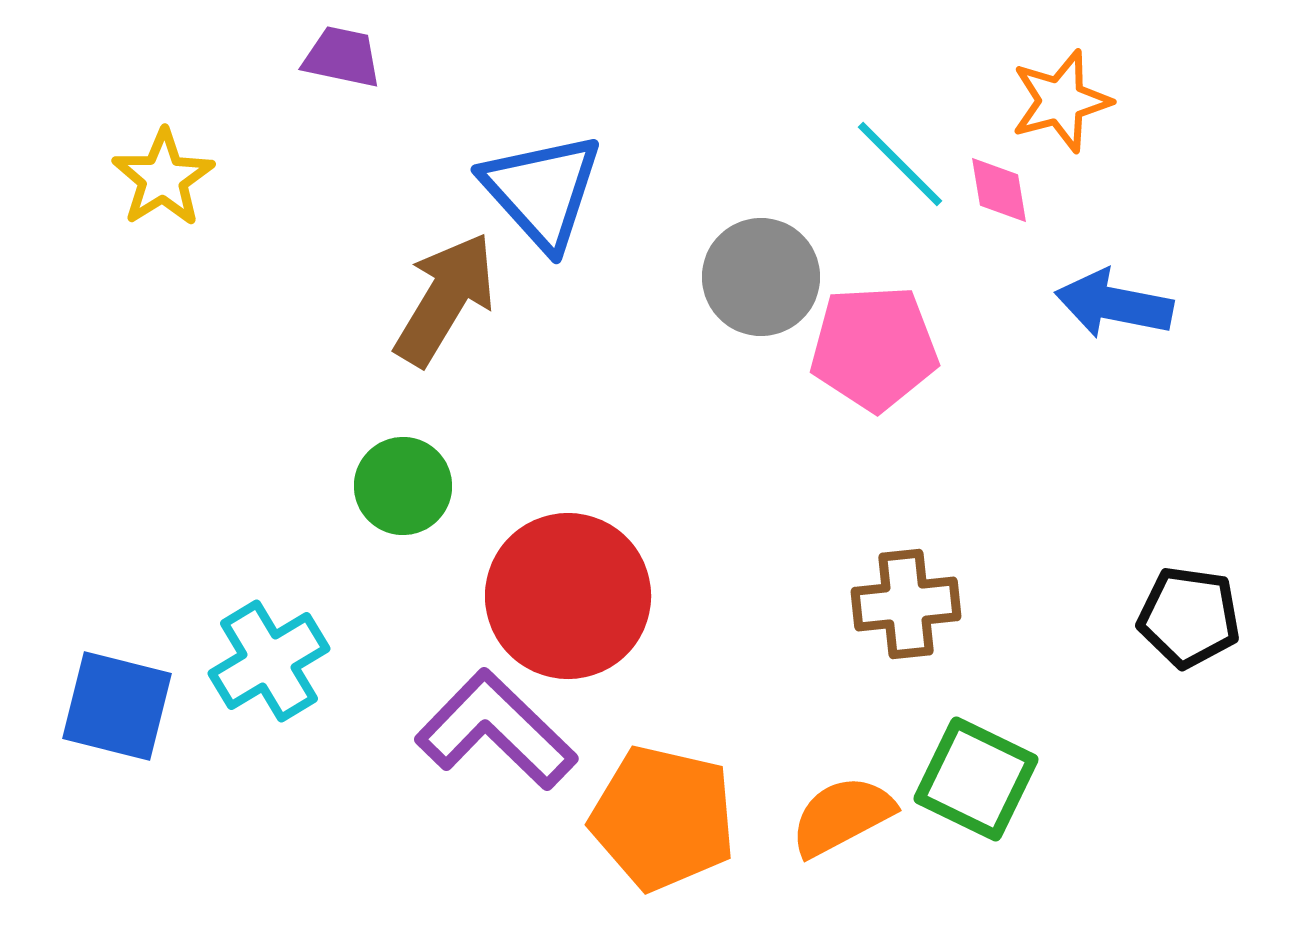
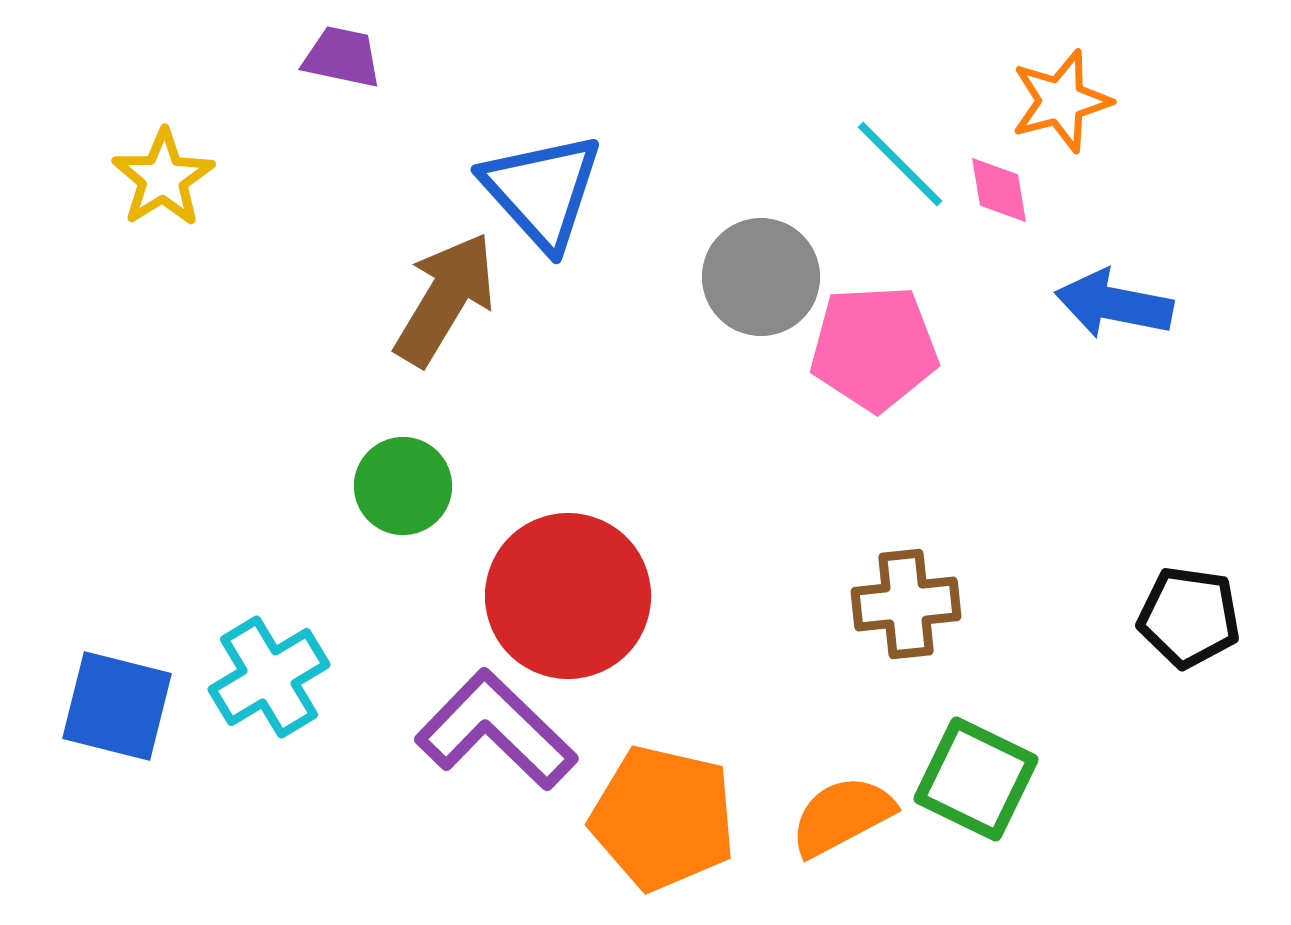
cyan cross: moved 16 px down
